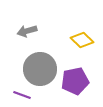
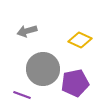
yellow diamond: moved 2 px left; rotated 20 degrees counterclockwise
gray circle: moved 3 px right
purple pentagon: moved 2 px down
